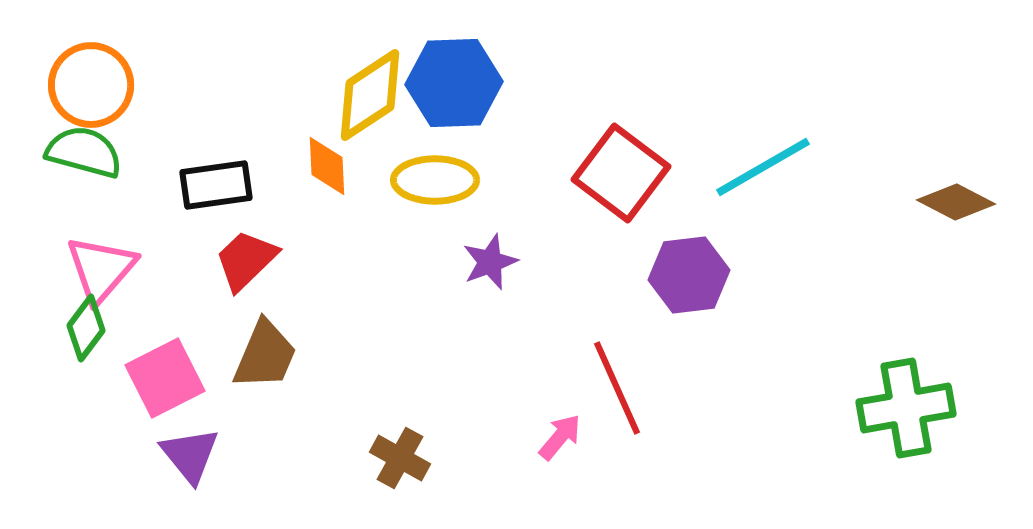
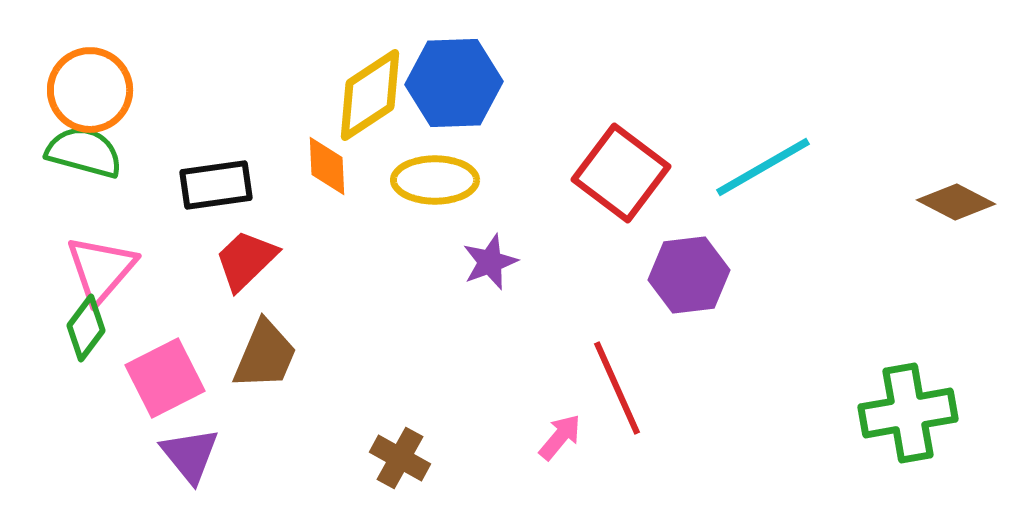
orange circle: moved 1 px left, 5 px down
green cross: moved 2 px right, 5 px down
